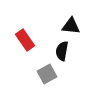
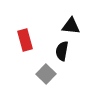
red rectangle: rotated 20 degrees clockwise
gray square: moved 1 px left; rotated 18 degrees counterclockwise
